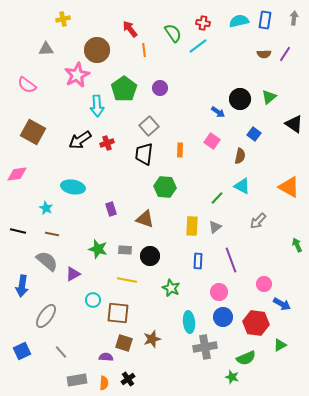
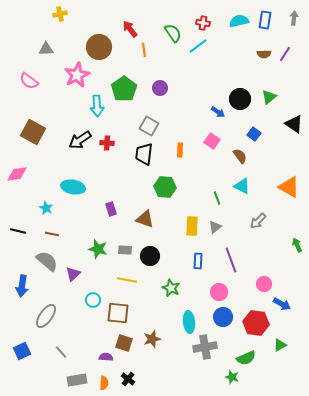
yellow cross at (63, 19): moved 3 px left, 5 px up
brown circle at (97, 50): moved 2 px right, 3 px up
pink semicircle at (27, 85): moved 2 px right, 4 px up
gray square at (149, 126): rotated 18 degrees counterclockwise
red cross at (107, 143): rotated 24 degrees clockwise
brown semicircle at (240, 156): rotated 49 degrees counterclockwise
green line at (217, 198): rotated 64 degrees counterclockwise
purple triangle at (73, 274): rotated 14 degrees counterclockwise
black cross at (128, 379): rotated 16 degrees counterclockwise
